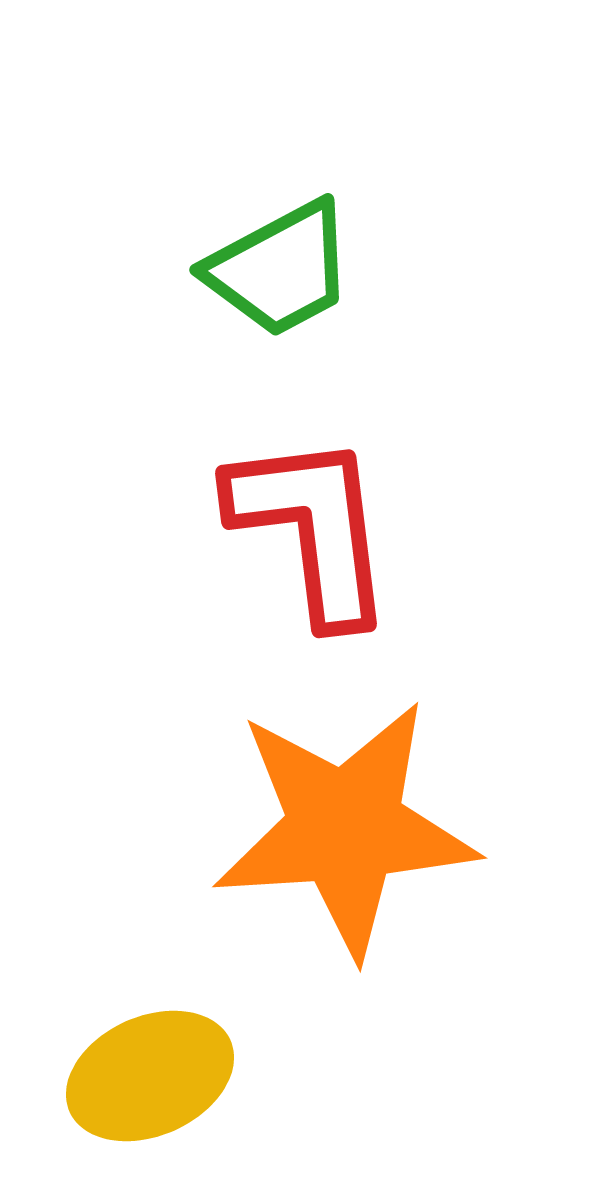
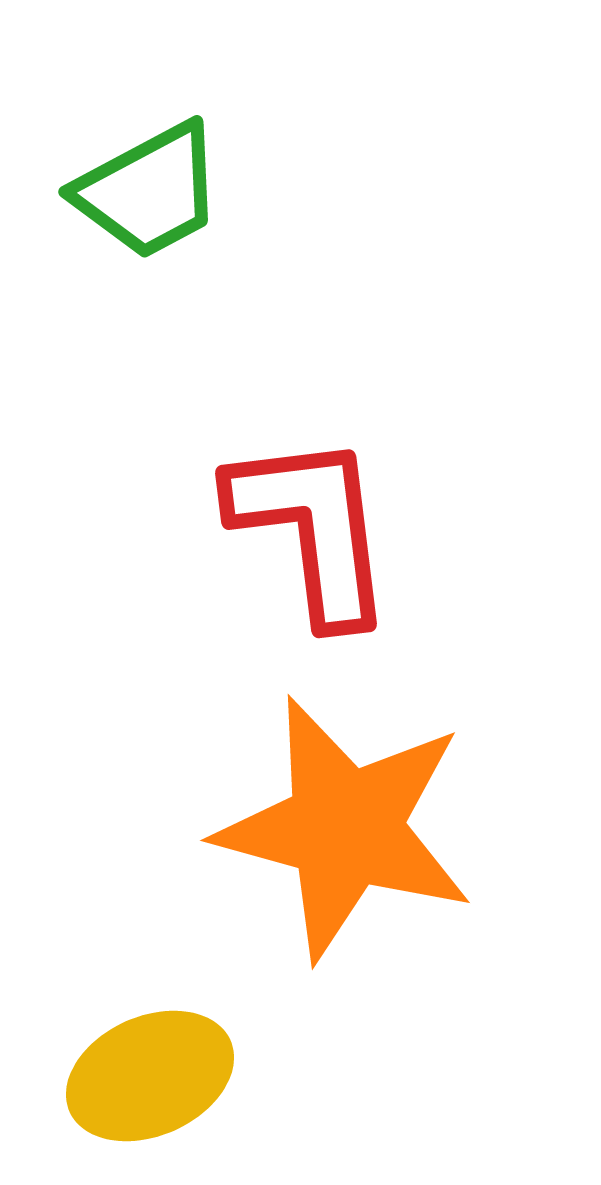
green trapezoid: moved 131 px left, 78 px up
orange star: rotated 19 degrees clockwise
